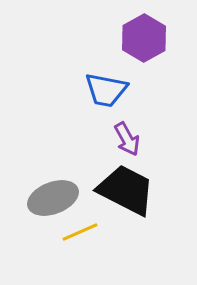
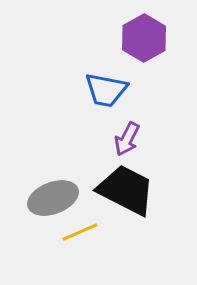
purple arrow: rotated 56 degrees clockwise
